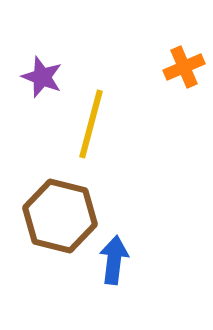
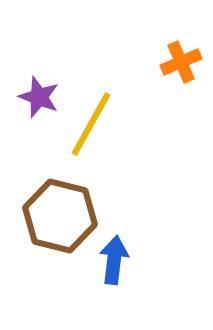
orange cross: moved 3 px left, 5 px up
purple star: moved 3 px left, 20 px down
yellow line: rotated 14 degrees clockwise
